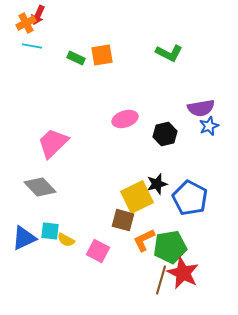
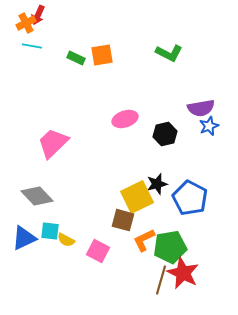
gray diamond: moved 3 px left, 9 px down
